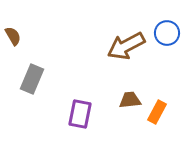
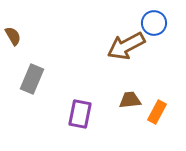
blue circle: moved 13 px left, 10 px up
